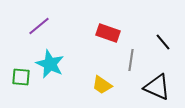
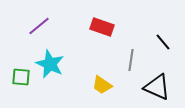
red rectangle: moved 6 px left, 6 px up
